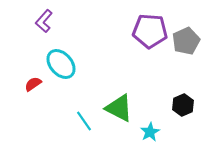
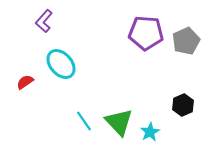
purple pentagon: moved 4 px left, 2 px down
red semicircle: moved 8 px left, 2 px up
green triangle: moved 14 px down; rotated 20 degrees clockwise
